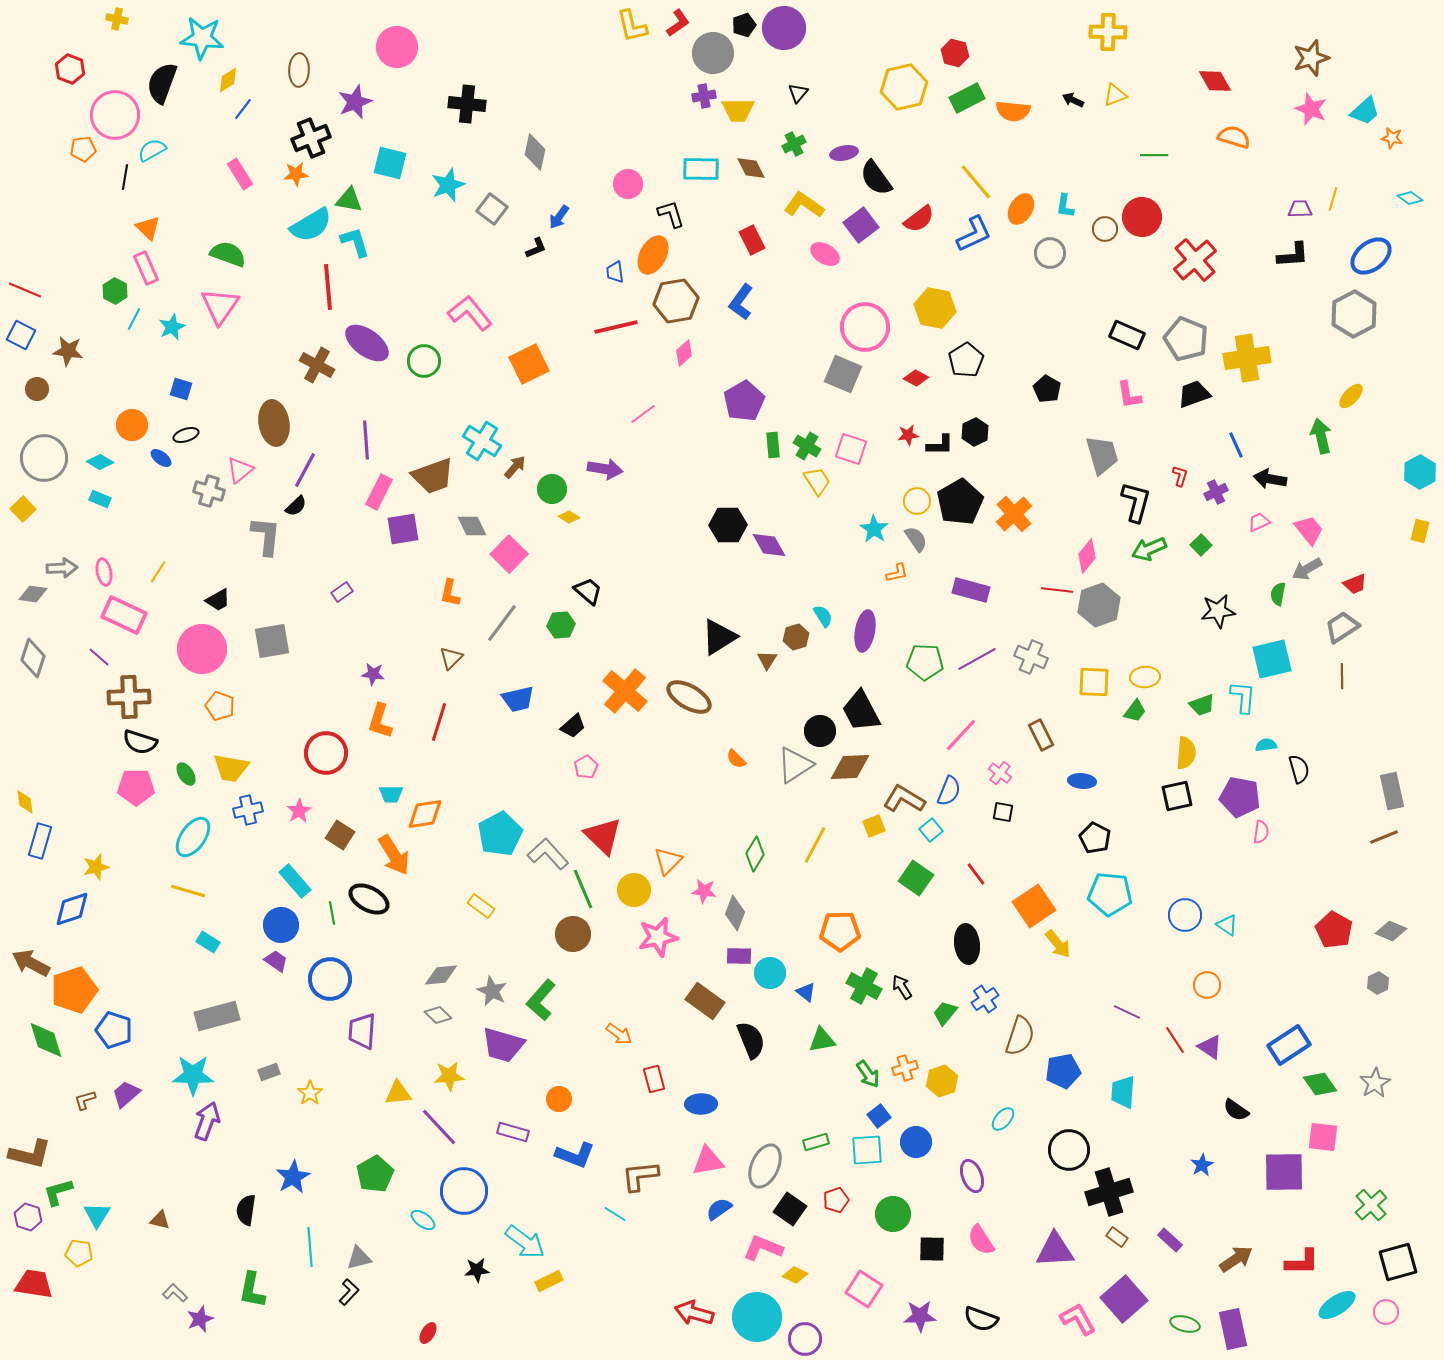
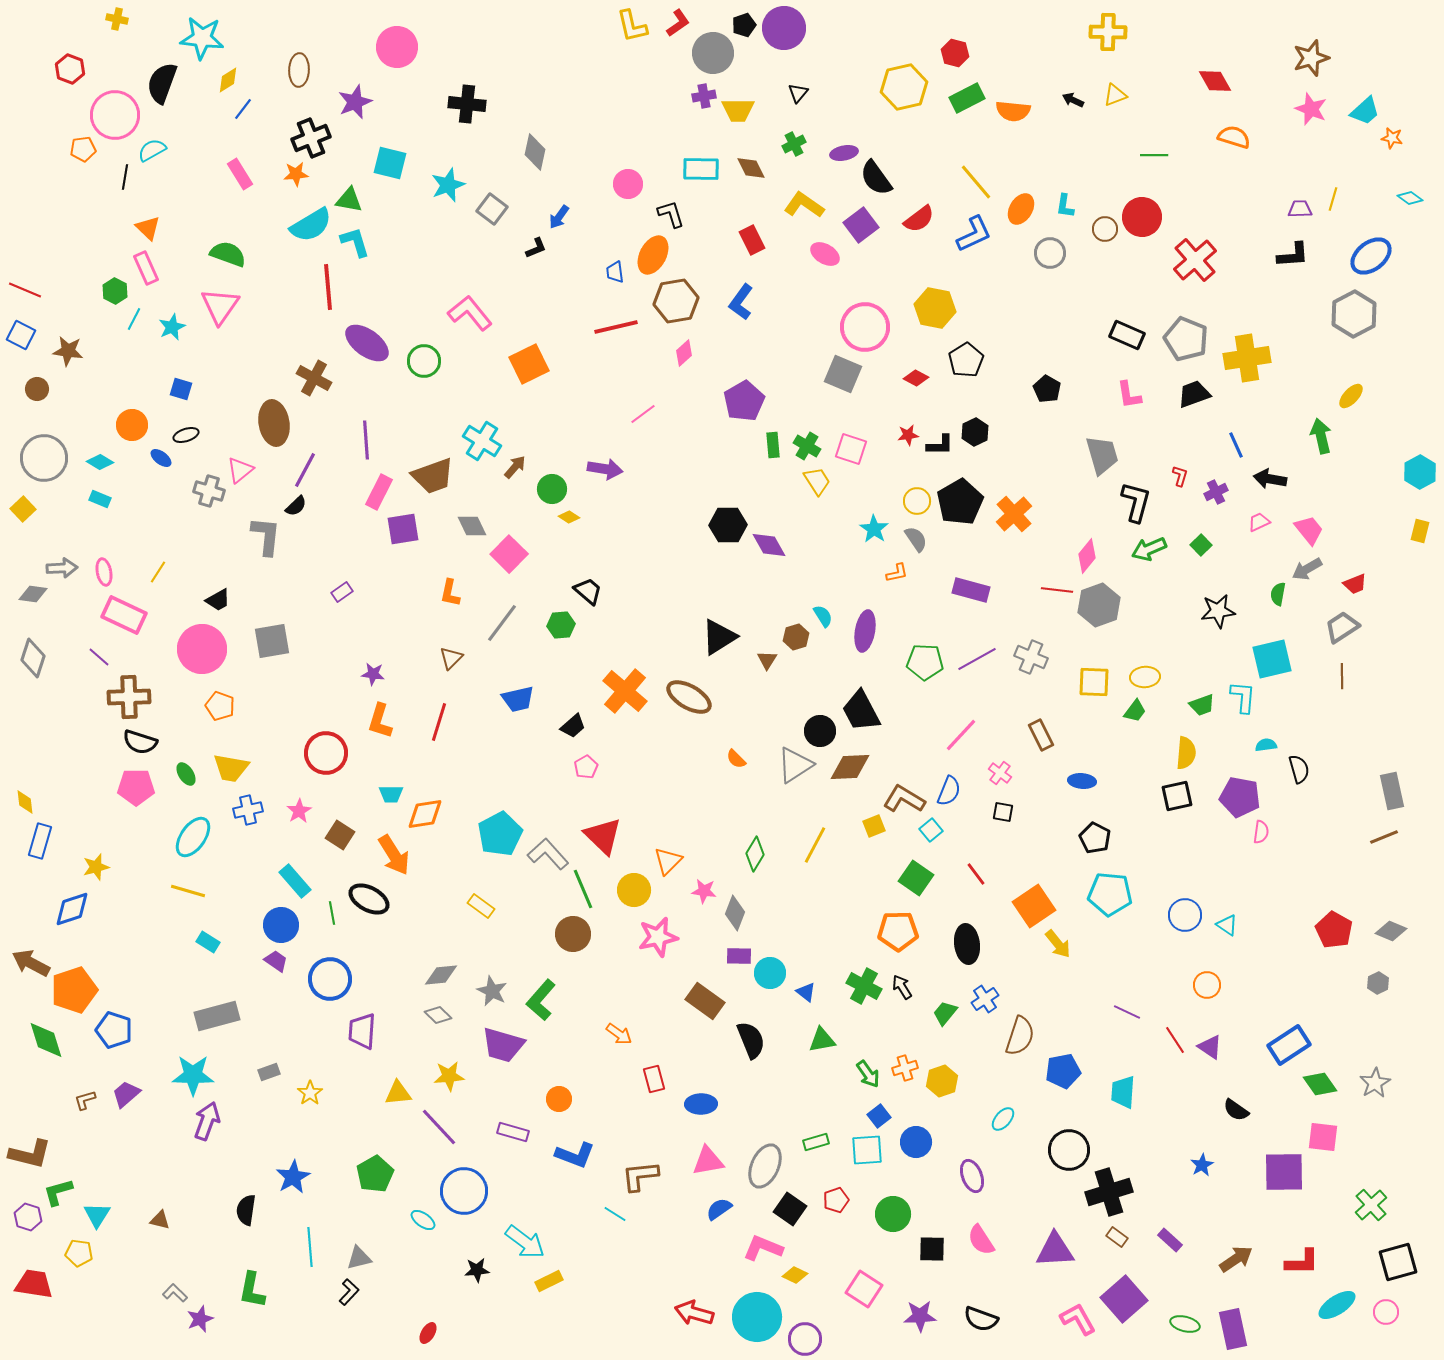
brown cross at (317, 365): moved 3 px left, 13 px down
orange pentagon at (840, 931): moved 58 px right
